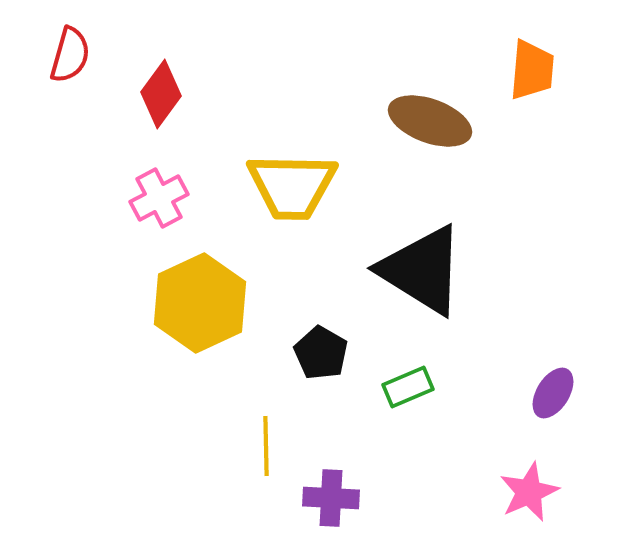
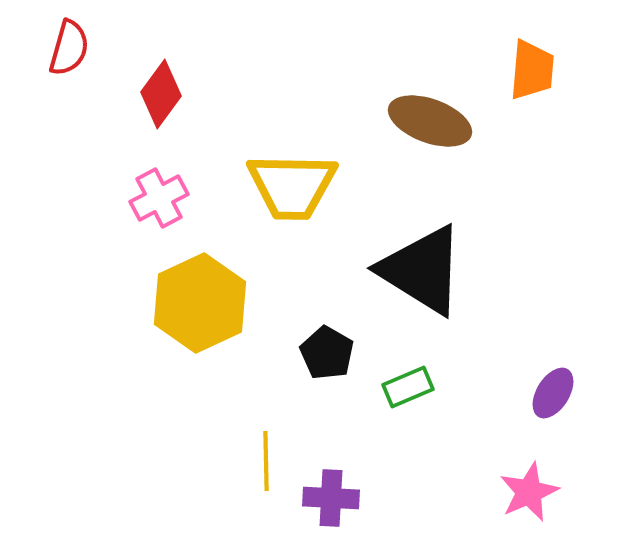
red semicircle: moved 1 px left, 7 px up
black pentagon: moved 6 px right
yellow line: moved 15 px down
